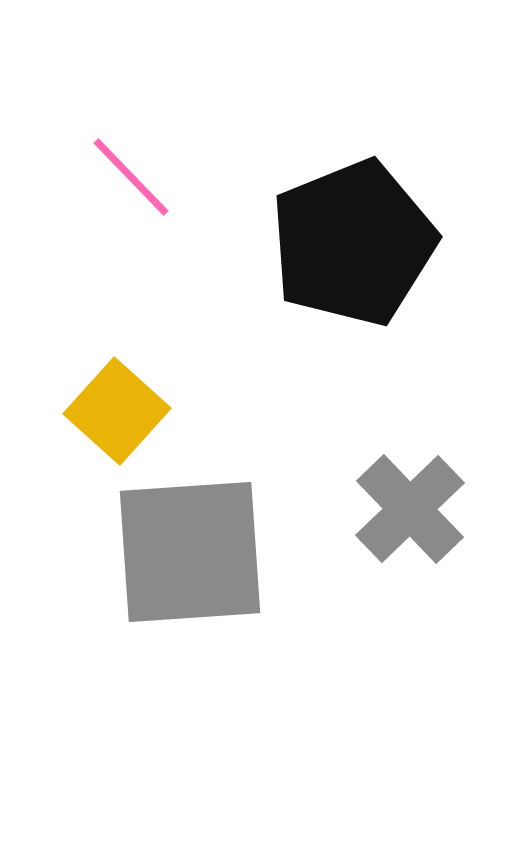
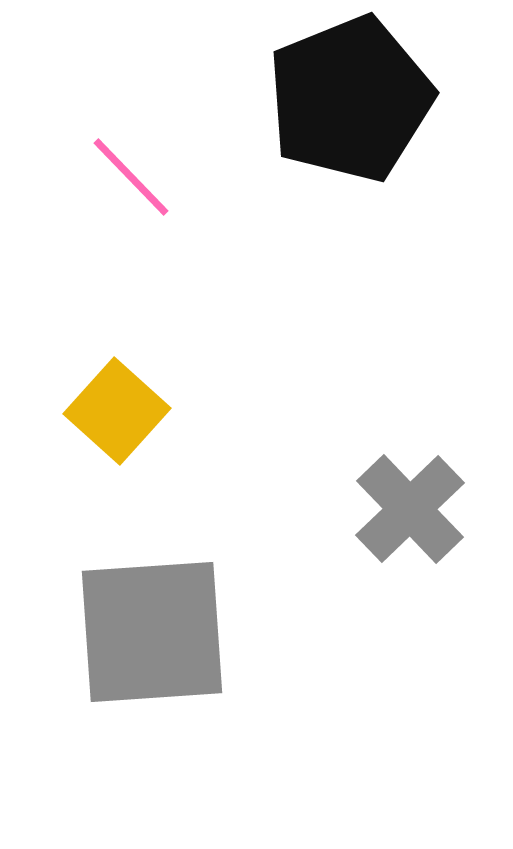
black pentagon: moved 3 px left, 144 px up
gray square: moved 38 px left, 80 px down
